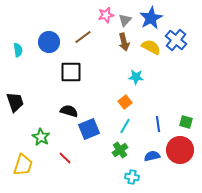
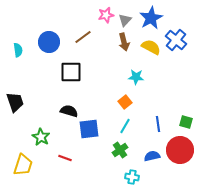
blue square: rotated 15 degrees clockwise
red line: rotated 24 degrees counterclockwise
